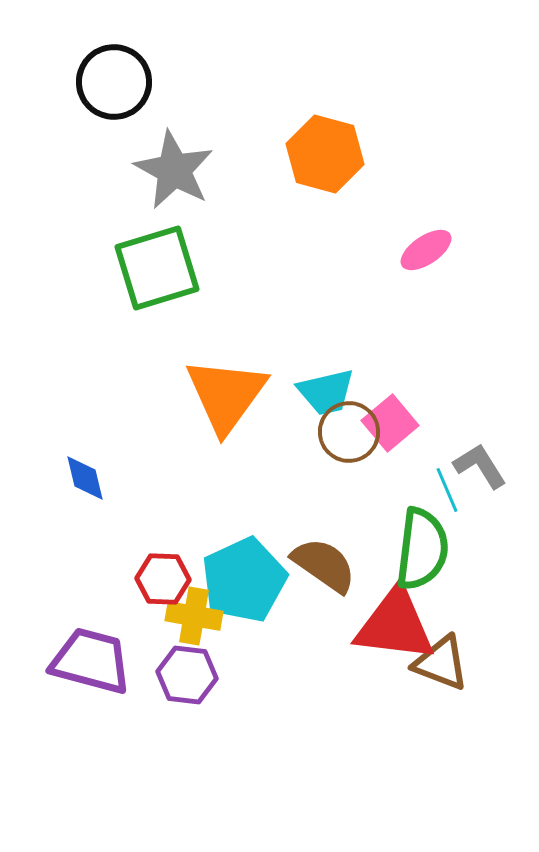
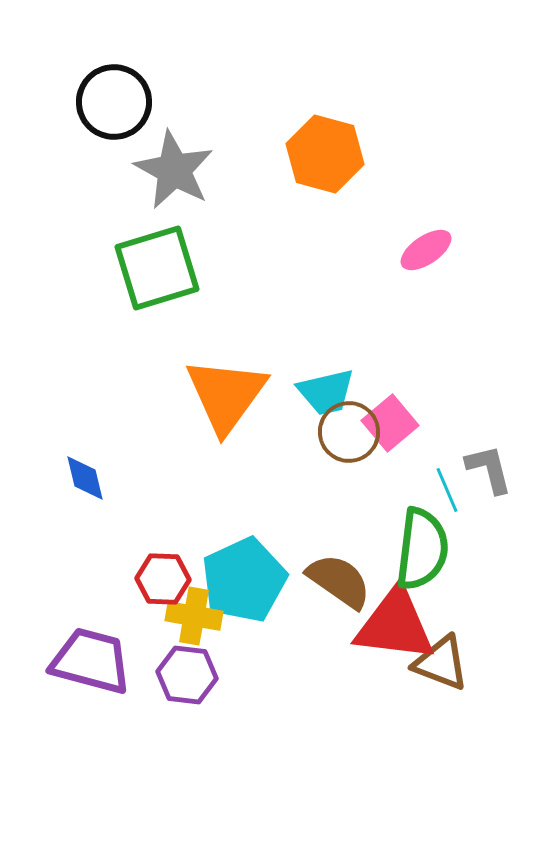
black circle: moved 20 px down
gray L-shape: moved 9 px right, 3 px down; rotated 18 degrees clockwise
brown semicircle: moved 15 px right, 16 px down
